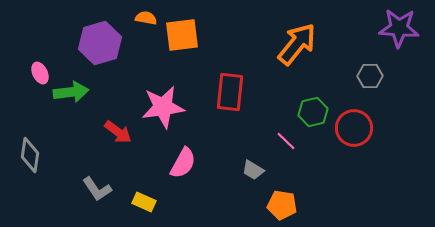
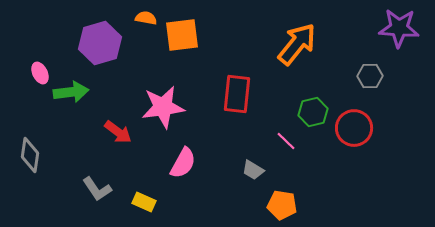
red rectangle: moved 7 px right, 2 px down
